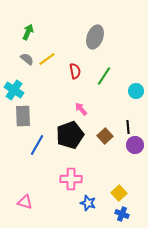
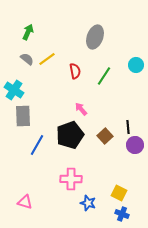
cyan circle: moved 26 px up
yellow square: rotated 21 degrees counterclockwise
